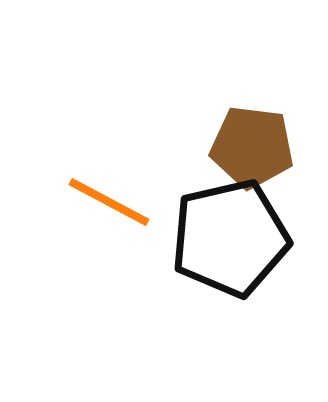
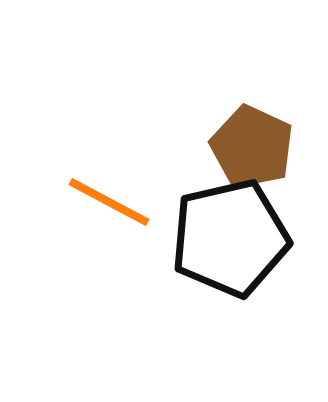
brown pentagon: rotated 18 degrees clockwise
